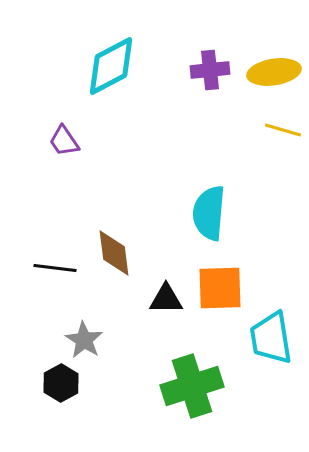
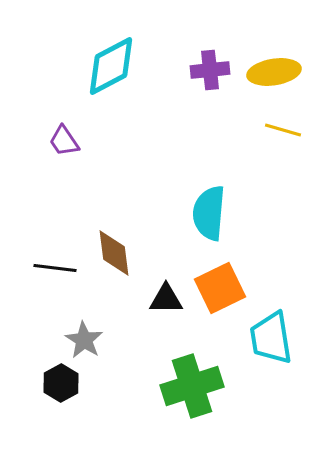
orange square: rotated 24 degrees counterclockwise
